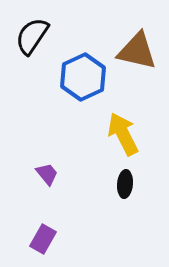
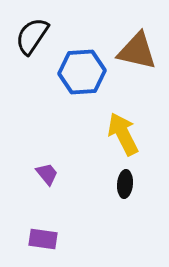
blue hexagon: moved 1 px left, 5 px up; rotated 21 degrees clockwise
purple rectangle: rotated 68 degrees clockwise
